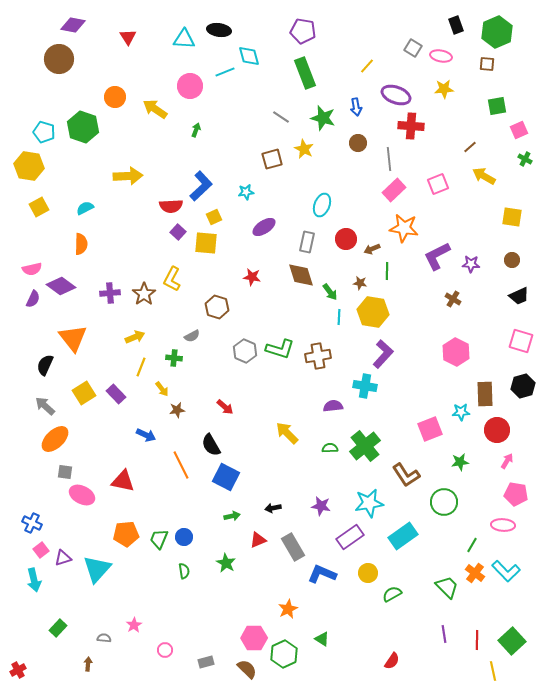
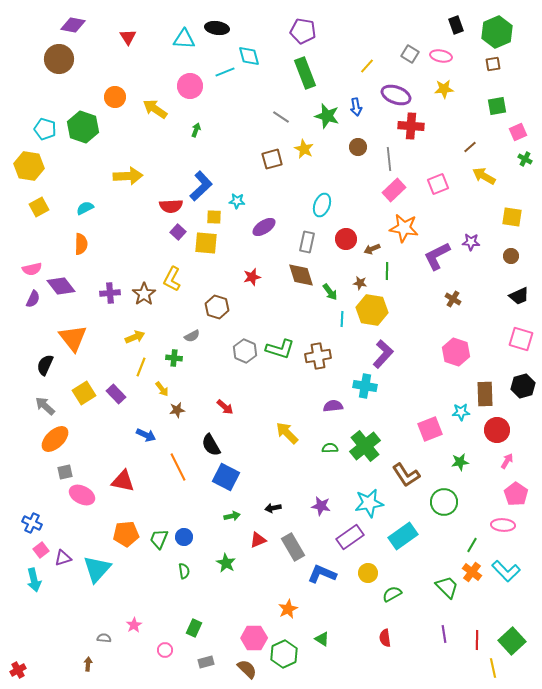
black ellipse at (219, 30): moved 2 px left, 2 px up
gray square at (413, 48): moved 3 px left, 6 px down
brown square at (487, 64): moved 6 px right; rotated 14 degrees counterclockwise
green star at (323, 118): moved 4 px right, 2 px up
pink square at (519, 130): moved 1 px left, 2 px down
cyan pentagon at (44, 132): moved 1 px right, 3 px up
brown circle at (358, 143): moved 4 px down
cyan star at (246, 192): moved 9 px left, 9 px down; rotated 14 degrees clockwise
yellow square at (214, 217): rotated 28 degrees clockwise
brown circle at (512, 260): moved 1 px left, 4 px up
purple star at (471, 264): moved 22 px up
red star at (252, 277): rotated 24 degrees counterclockwise
purple diamond at (61, 286): rotated 16 degrees clockwise
yellow hexagon at (373, 312): moved 1 px left, 2 px up
cyan line at (339, 317): moved 3 px right, 2 px down
pink square at (521, 341): moved 2 px up
pink hexagon at (456, 352): rotated 8 degrees counterclockwise
orange line at (181, 465): moved 3 px left, 2 px down
gray square at (65, 472): rotated 21 degrees counterclockwise
pink pentagon at (516, 494): rotated 25 degrees clockwise
orange cross at (475, 573): moved 3 px left, 1 px up
green rectangle at (58, 628): moved 136 px right; rotated 18 degrees counterclockwise
red semicircle at (392, 661): moved 7 px left, 23 px up; rotated 138 degrees clockwise
yellow line at (493, 671): moved 3 px up
